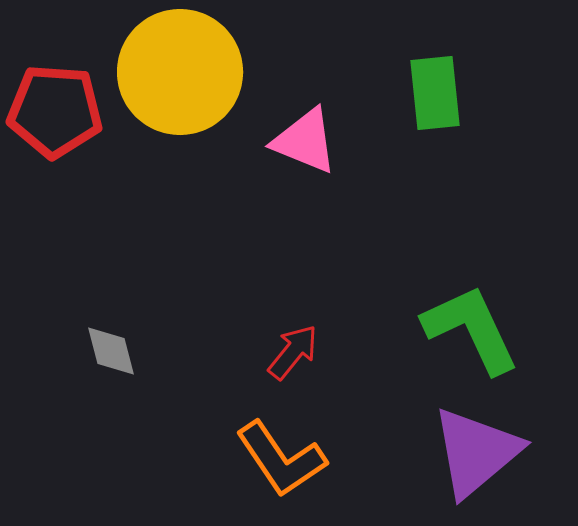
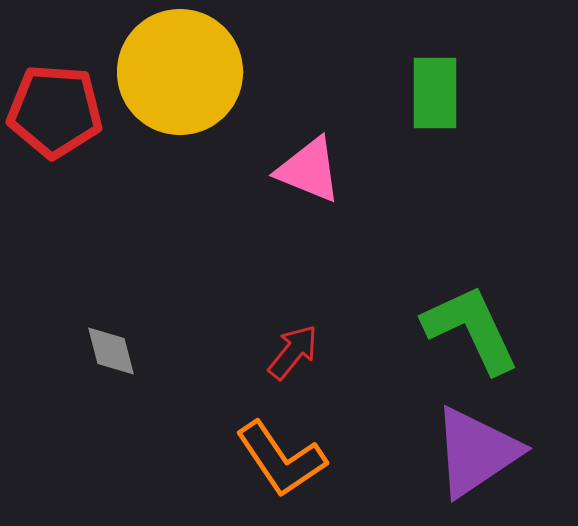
green rectangle: rotated 6 degrees clockwise
pink triangle: moved 4 px right, 29 px down
purple triangle: rotated 6 degrees clockwise
